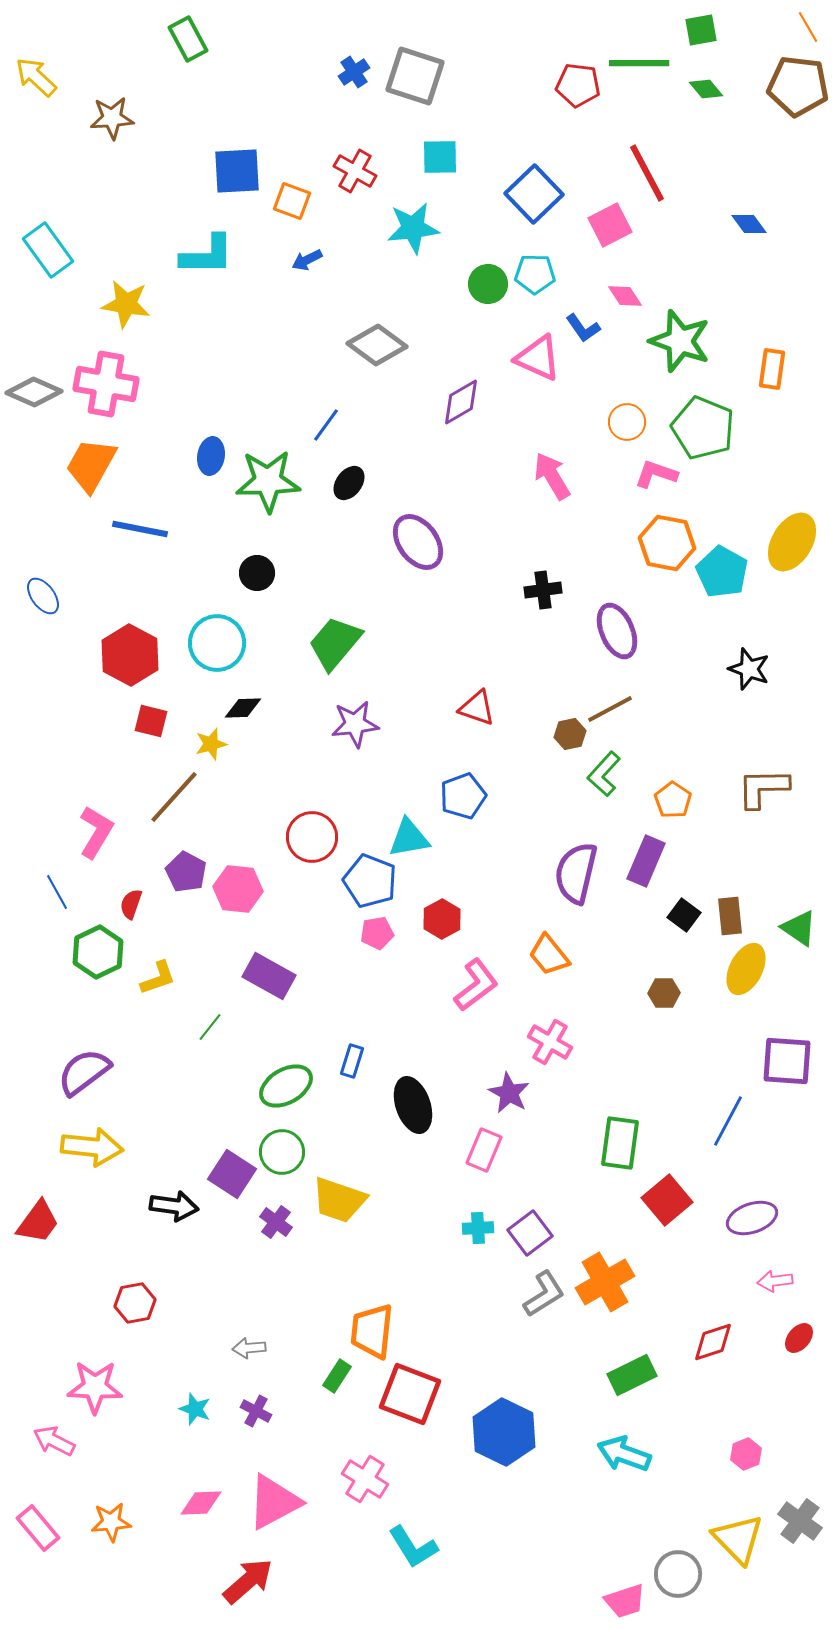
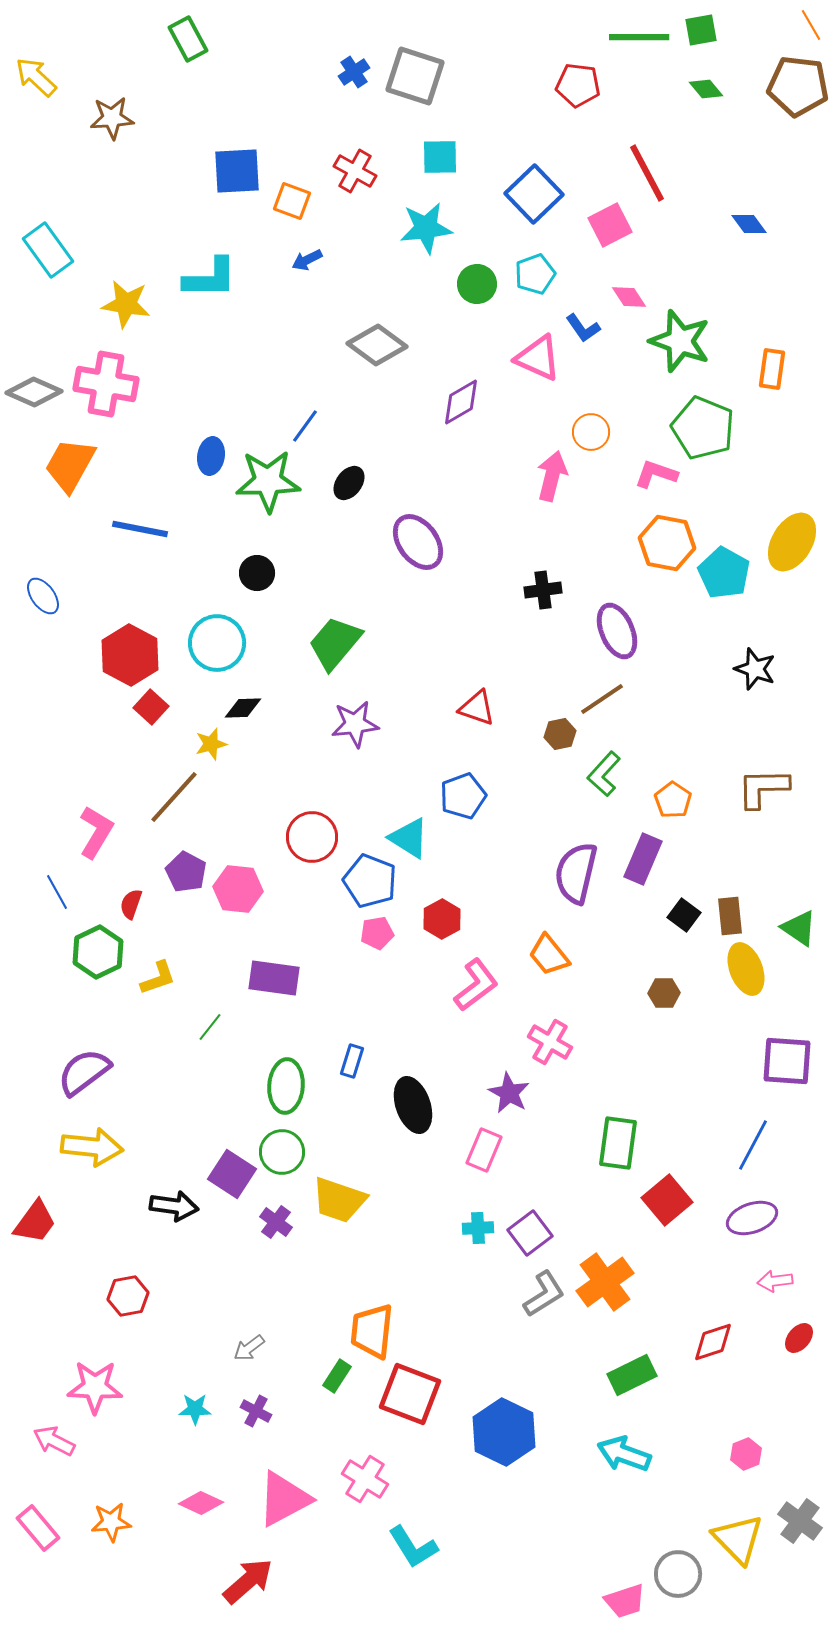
orange line at (808, 27): moved 3 px right, 2 px up
green line at (639, 63): moved 26 px up
cyan star at (413, 228): moved 13 px right
cyan L-shape at (207, 255): moved 3 px right, 23 px down
cyan pentagon at (535, 274): rotated 21 degrees counterclockwise
green circle at (488, 284): moved 11 px left
pink diamond at (625, 296): moved 4 px right, 1 px down
orange circle at (627, 422): moved 36 px left, 10 px down
blue line at (326, 425): moved 21 px left, 1 px down
orange trapezoid at (91, 465): moved 21 px left
pink arrow at (552, 476): rotated 45 degrees clockwise
cyan pentagon at (722, 572): moved 2 px right, 1 px down
black star at (749, 669): moved 6 px right
brown line at (610, 709): moved 8 px left, 10 px up; rotated 6 degrees counterclockwise
red square at (151, 721): moved 14 px up; rotated 28 degrees clockwise
brown hexagon at (570, 734): moved 10 px left
cyan triangle at (409, 838): rotated 42 degrees clockwise
purple rectangle at (646, 861): moved 3 px left, 2 px up
yellow ellipse at (746, 969): rotated 48 degrees counterclockwise
purple rectangle at (269, 976): moved 5 px right, 2 px down; rotated 21 degrees counterclockwise
green ellipse at (286, 1086): rotated 56 degrees counterclockwise
blue line at (728, 1121): moved 25 px right, 24 px down
green rectangle at (620, 1143): moved 2 px left
red trapezoid at (38, 1222): moved 3 px left
orange cross at (605, 1282): rotated 6 degrees counterclockwise
red hexagon at (135, 1303): moved 7 px left, 7 px up
gray arrow at (249, 1348): rotated 32 degrees counterclockwise
cyan star at (195, 1409): rotated 20 degrees counterclockwise
pink triangle at (274, 1502): moved 10 px right, 3 px up
pink diamond at (201, 1503): rotated 27 degrees clockwise
